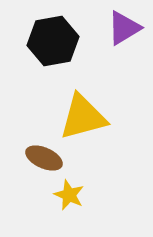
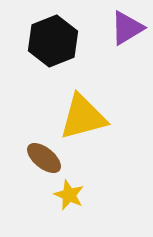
purple triangle: moved 3 px right
black hexagon: rotated 12 degrees counterclockwise
brown ellipse: rotated 15 degrees clockwise
